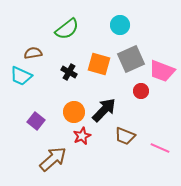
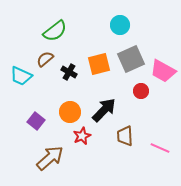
green semicircle: moved 12 px left, 2 px down
brown semicircle: moved 12 px right, 6 px down; rotated 30 degrees counterclockwise
orange square: rotated 30 degrees counterclockwise
pink trapezoid: moved 1 px right; rotated 8 degrees clockwise
orange circle: moved 4 px left
brown trapezoid: rotated 65 degrees clockwise
brown arrow: moved 3 px left, 1 px up
